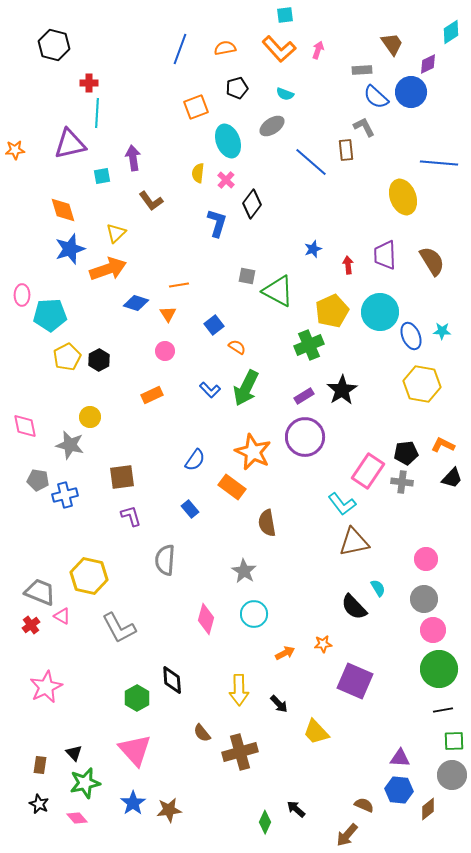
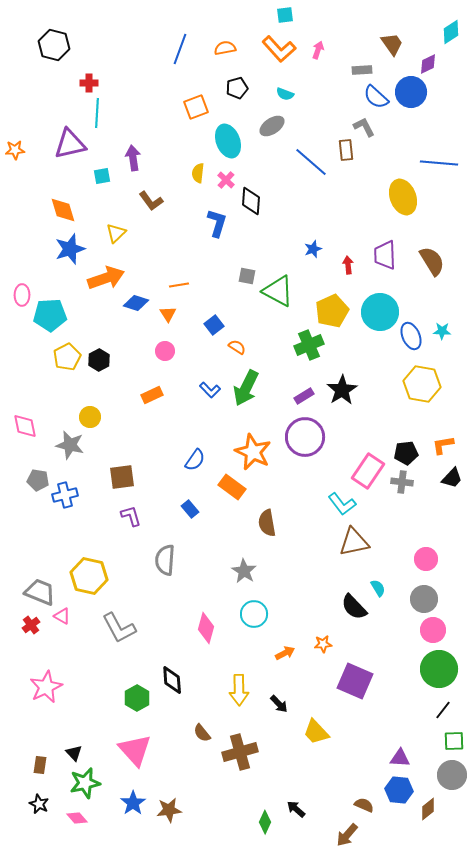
black diamond at (252, 204): moved 1 px left, 3 px up; rotated 32 degrees counterclockwise
orange arrow at (108, 269): moved 2 px left, 9 px down
orange L-shape at (443, 445): rotated 35 degrees counterclockwise
pink diamond at (206, 619): moved 9 px down
black line at (443, 710): rotated 42 degrees counterclockwise
